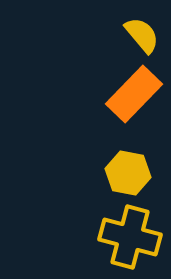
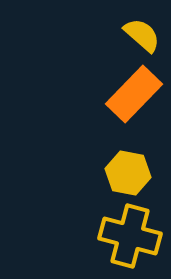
yellow semicircle: rotated 9 degrees counterclockwise
yellow cross: moved 1 px up
